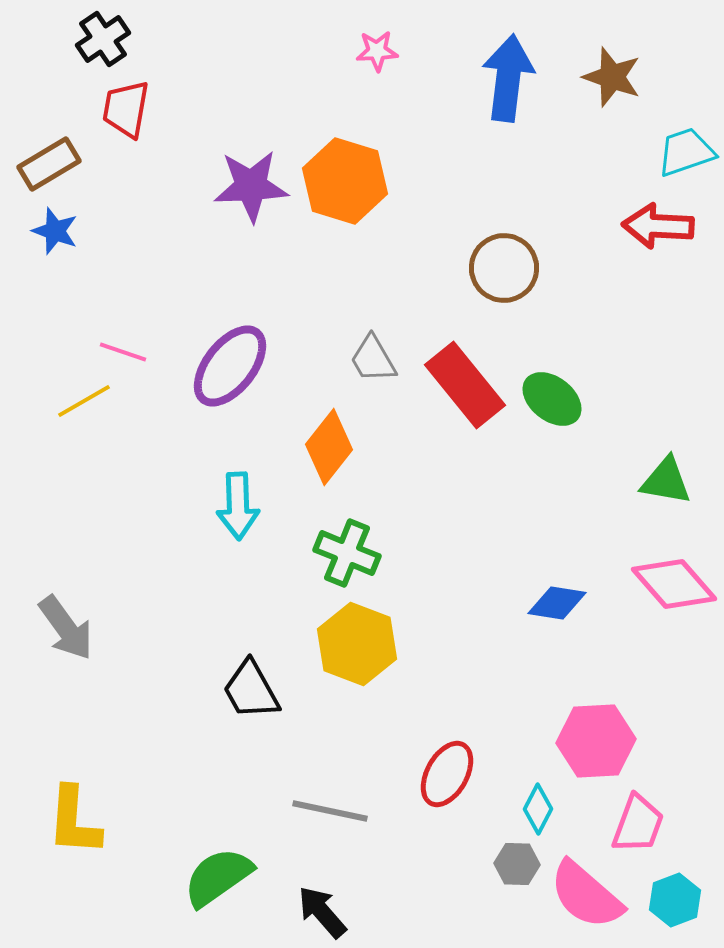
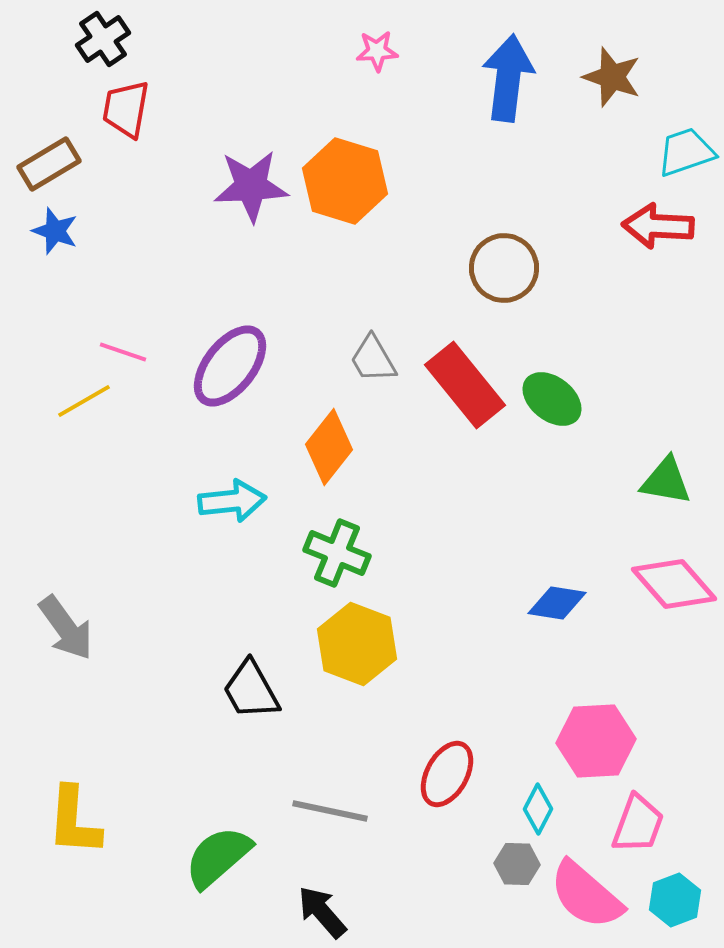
cyan arrow: moved 6 px left, 5 px up; rotated 94 degrees counterclockwise
green cross: moved 10 px left
green semicircle: moved 20 px up; rotated 6 degrees counterclockwise
